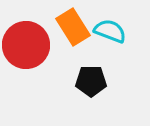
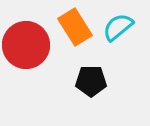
orange rectangle: moved 2 px right
cyan semicircle: moved 8 px right, 4 px up; rotated 60 degrees counterclockwise
